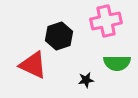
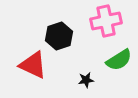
green semicircle: moved 2 px right, 3 px up; rotated 32 degrees counterclockwise
